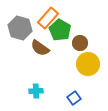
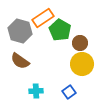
orange rectangle: moved 5 px left; rotated 15 degrees clockwise
gray hexagon: moved 3 px down
brown semicircle: moved 20 px left, 13 px down
yellow circle: moved 6 px left
blue square: moved 5 px left, 6 px up
